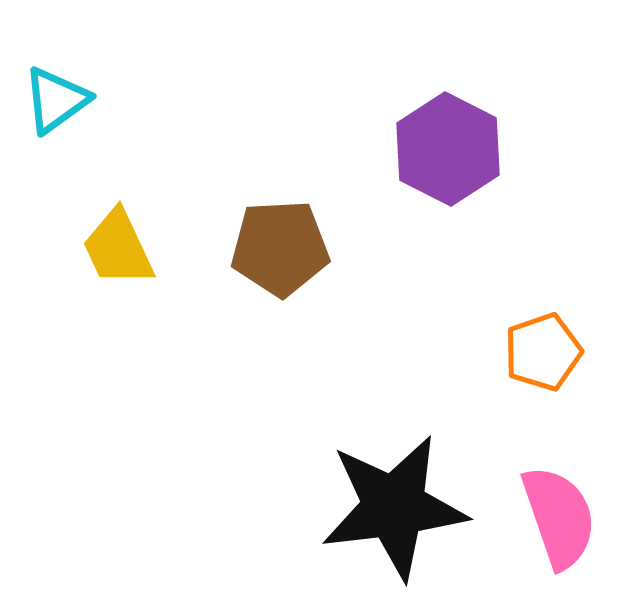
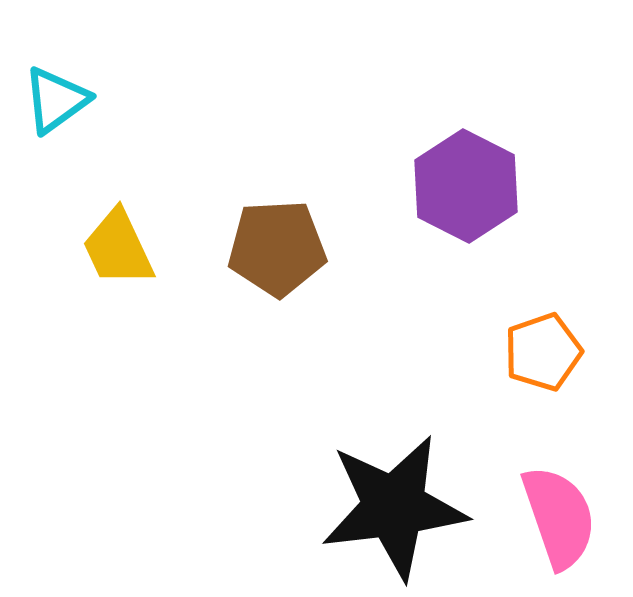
purple hexagon: moved 18 px right, 37 px down
brown pentagon: moved 3 px left
